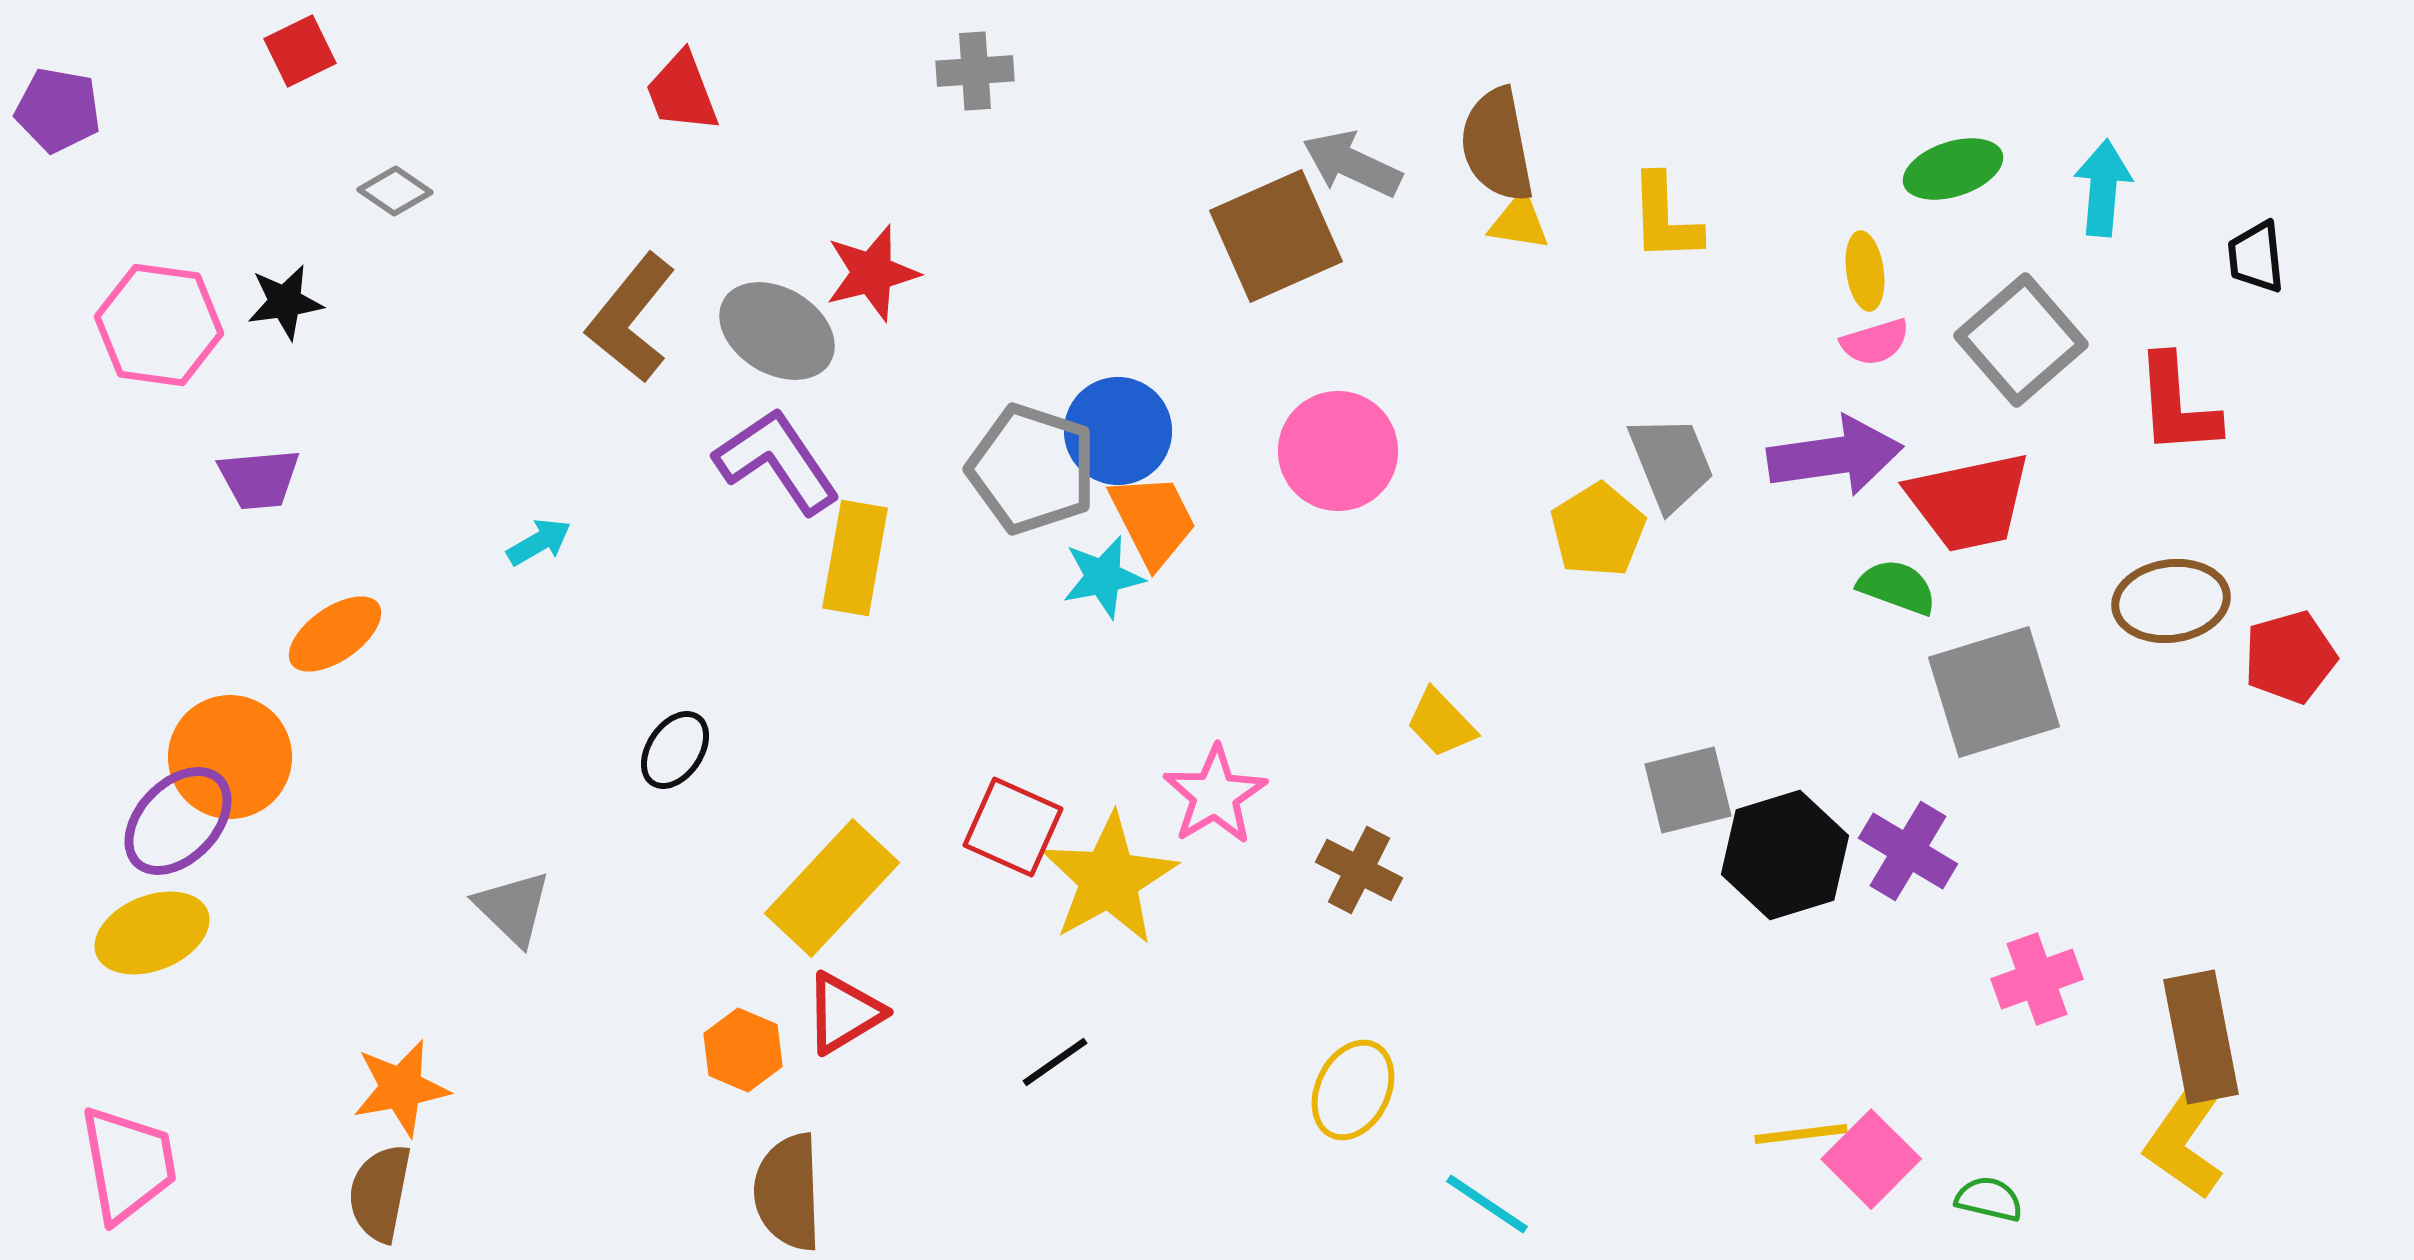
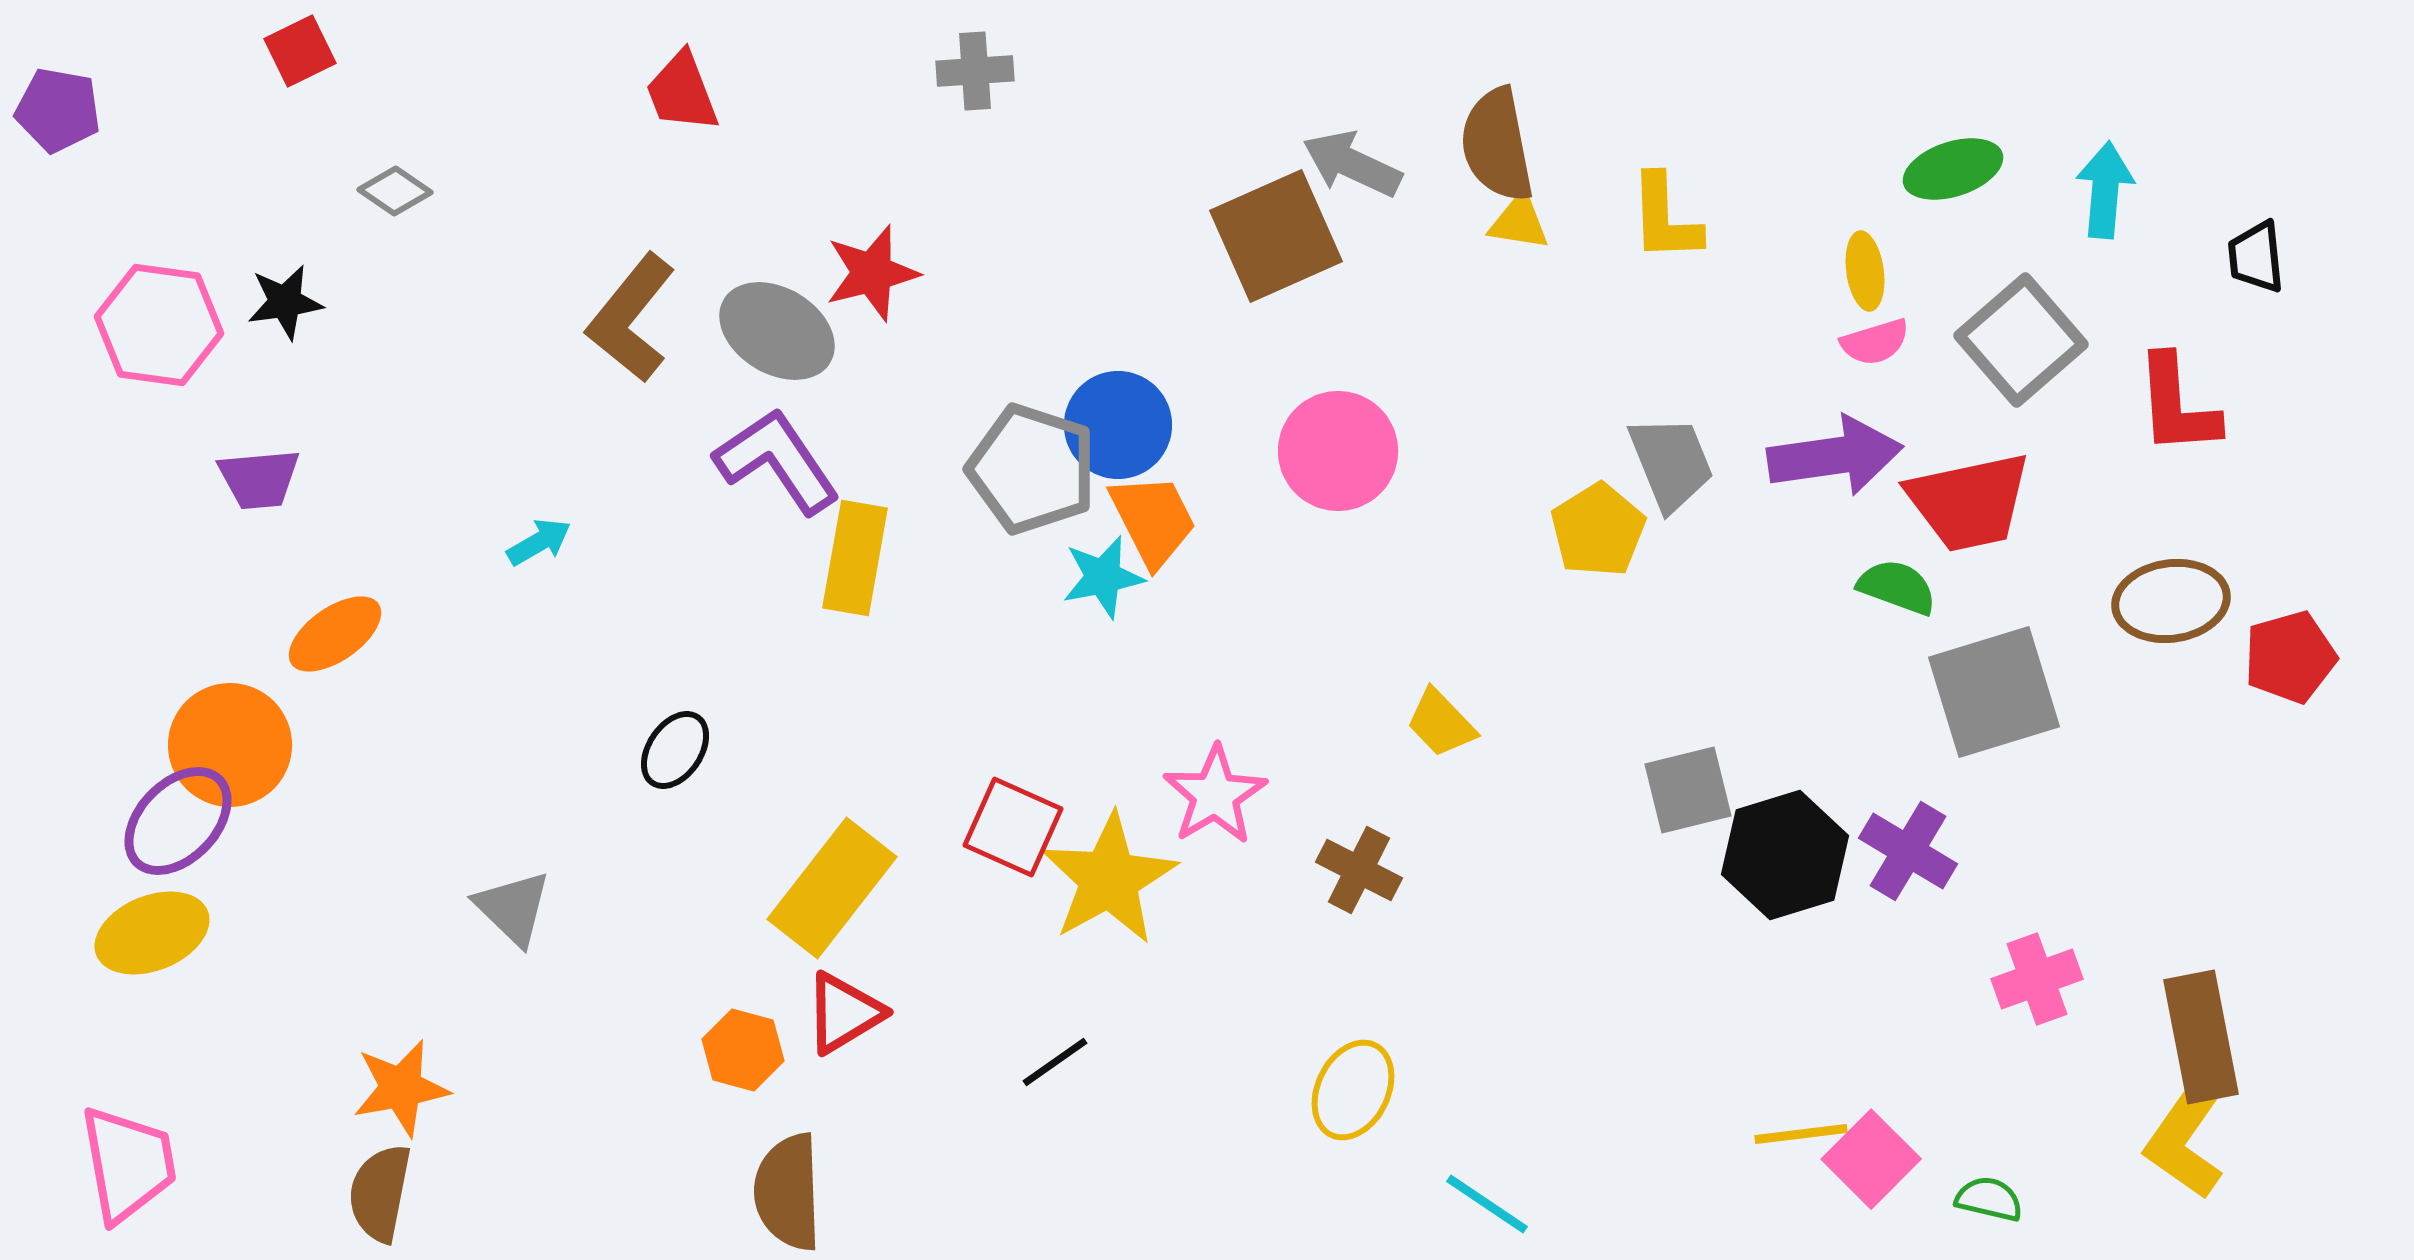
cyan arrow at (2103, 188): moved 2 px right, 2 px down
blue circle at (1118, 431): moved 6 px up
orange circle at (230, 757): moved 12 px up
yellow rectangle at (832, 888): rotated 5 degrees counterclockwise
orange hexagon at (743, 1050): rotated 8 degrees counterclockwise
